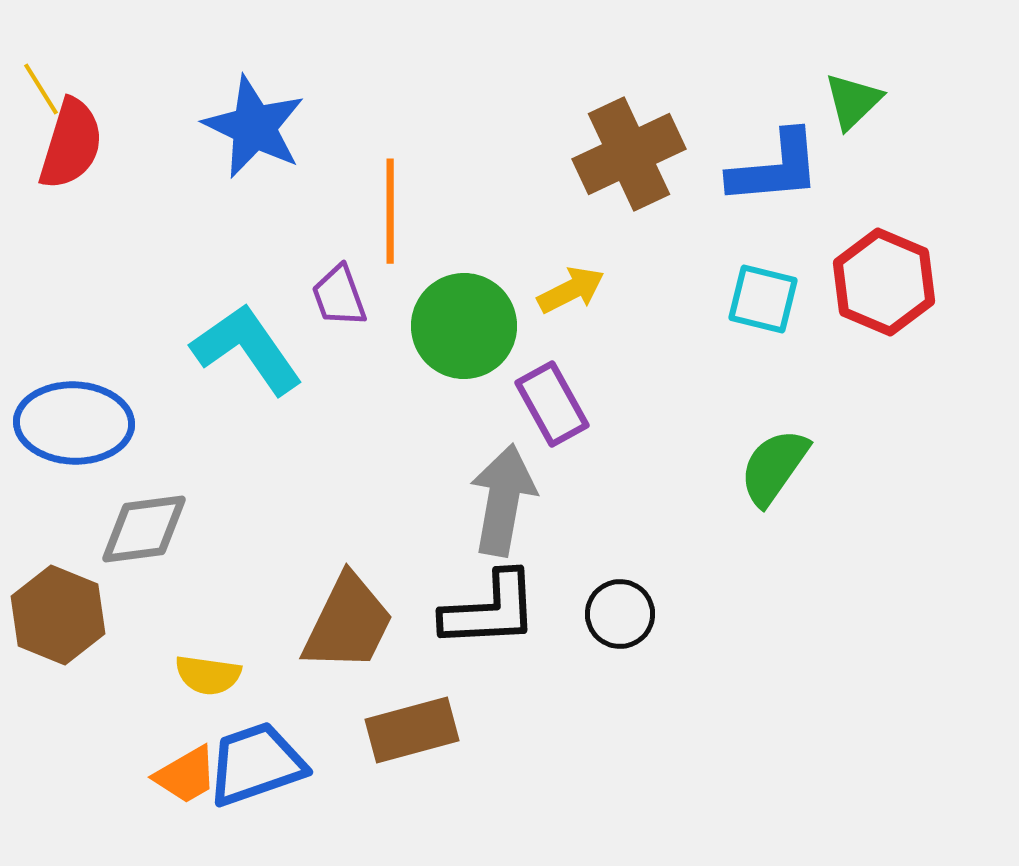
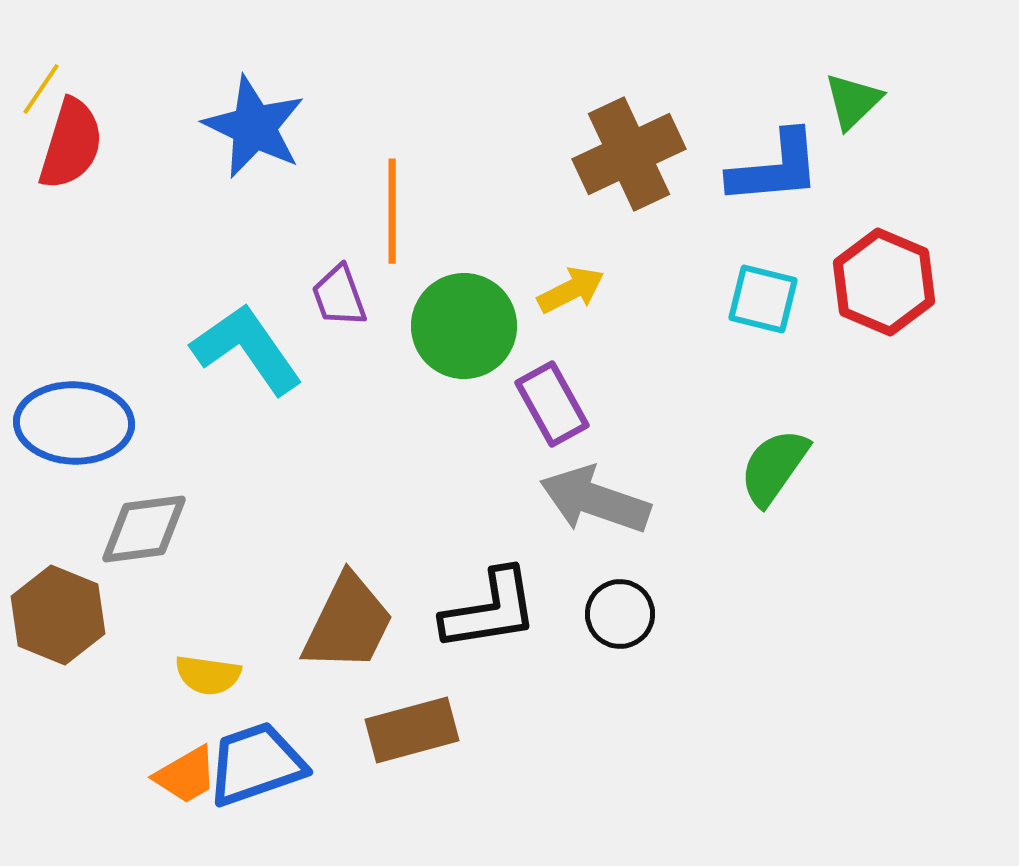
yellow line: rotated 66 degrees clockwise
orange line: moved 2 px right
gray arrow: moved 92 px right; rotated 81 degrees counterclockwise
black L-shape: rotated 6 degrees counterclockwise
